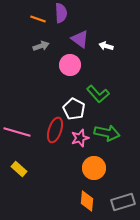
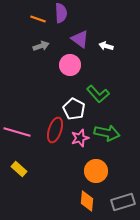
orange circle: moved 2 px right, 3 px down
